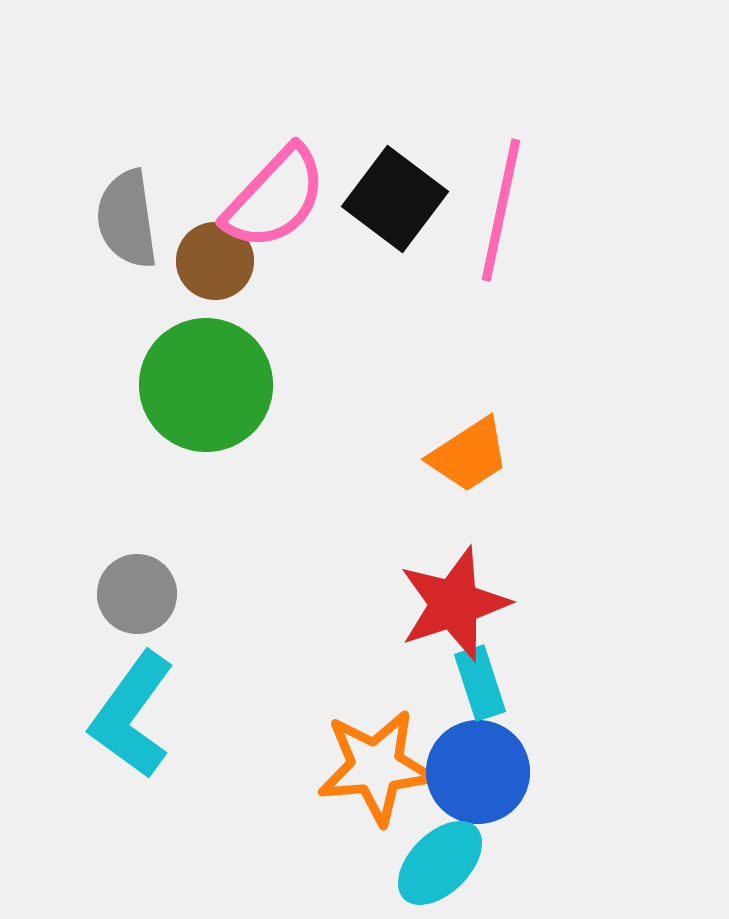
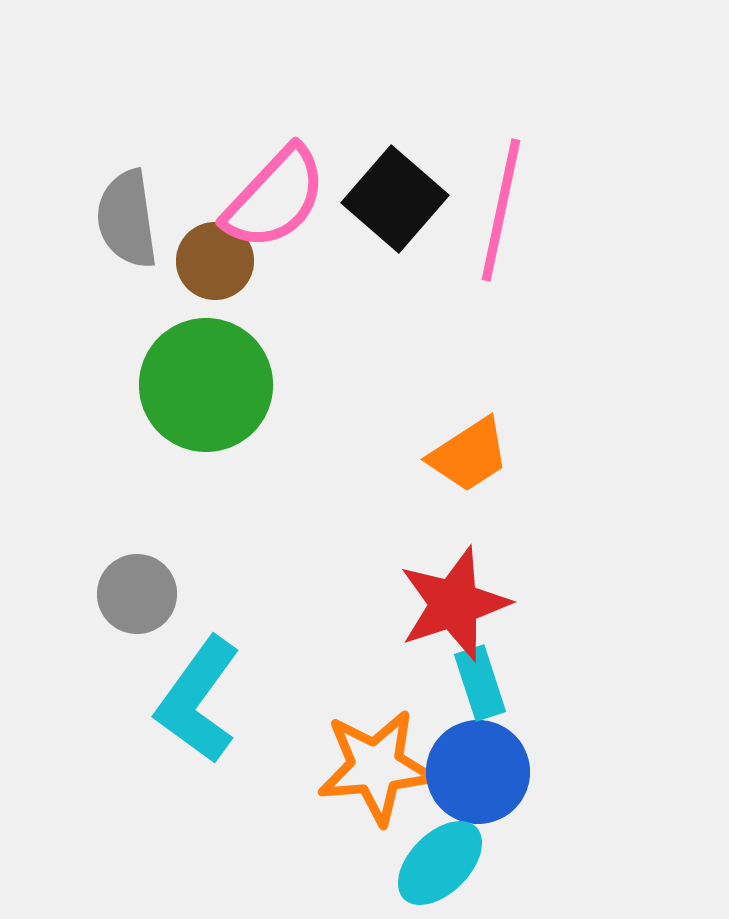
black square: rotated 4 degrees clockwise
cyan L-shape: moved 66 px right, 15 px up
